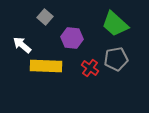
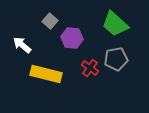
gray square: moved 5 px right, 4 px down
yellow rectangle: moved 8 px down; rotated 12 degrees clockwise
